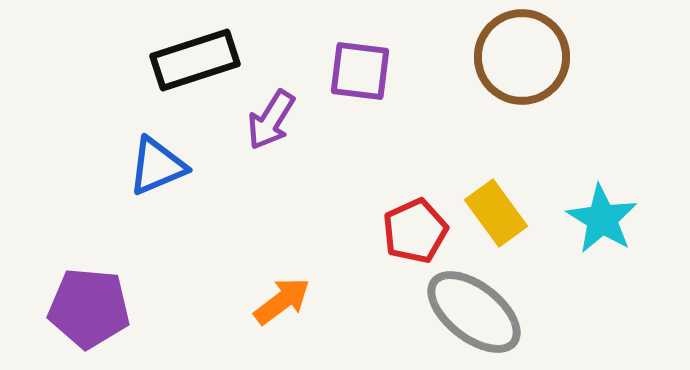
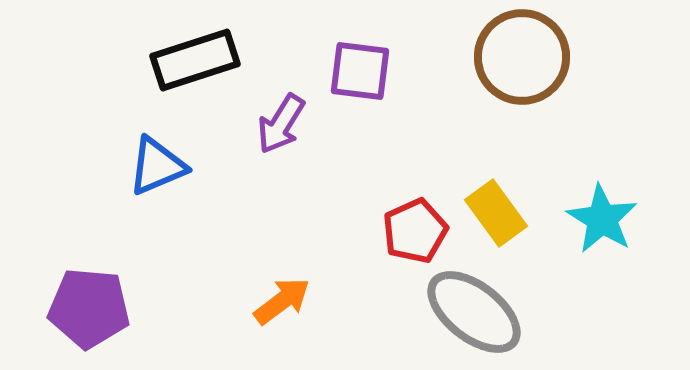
purple arrow: moved 10 px right, 4 px down
